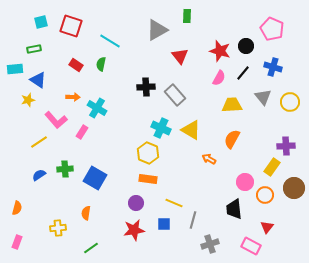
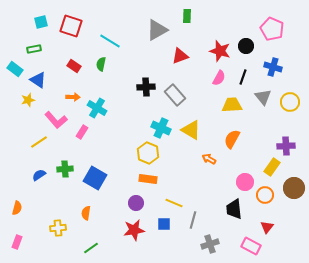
red triangle at (180, 56): rotated 48 degrees clockwise
red rectangle at (76, 65): moved 2 px left, 1 px down
cyan rectangle at (15, 69): rotated 42 degrees clockwise
black line at (243, 73): moved 4 px down; rotated 21 degrees counterclockwise
